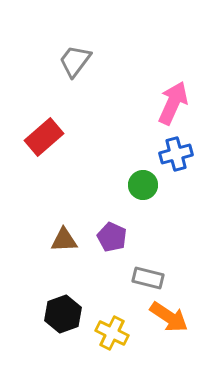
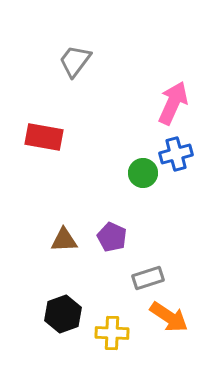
red rectangle: rotated 51 degrees clockwise
green circle: moved 12 px up
gray rectangle: rotated 32 degrees counterclockwise
yellow cross: rotated 24 degrees counterclockwise
